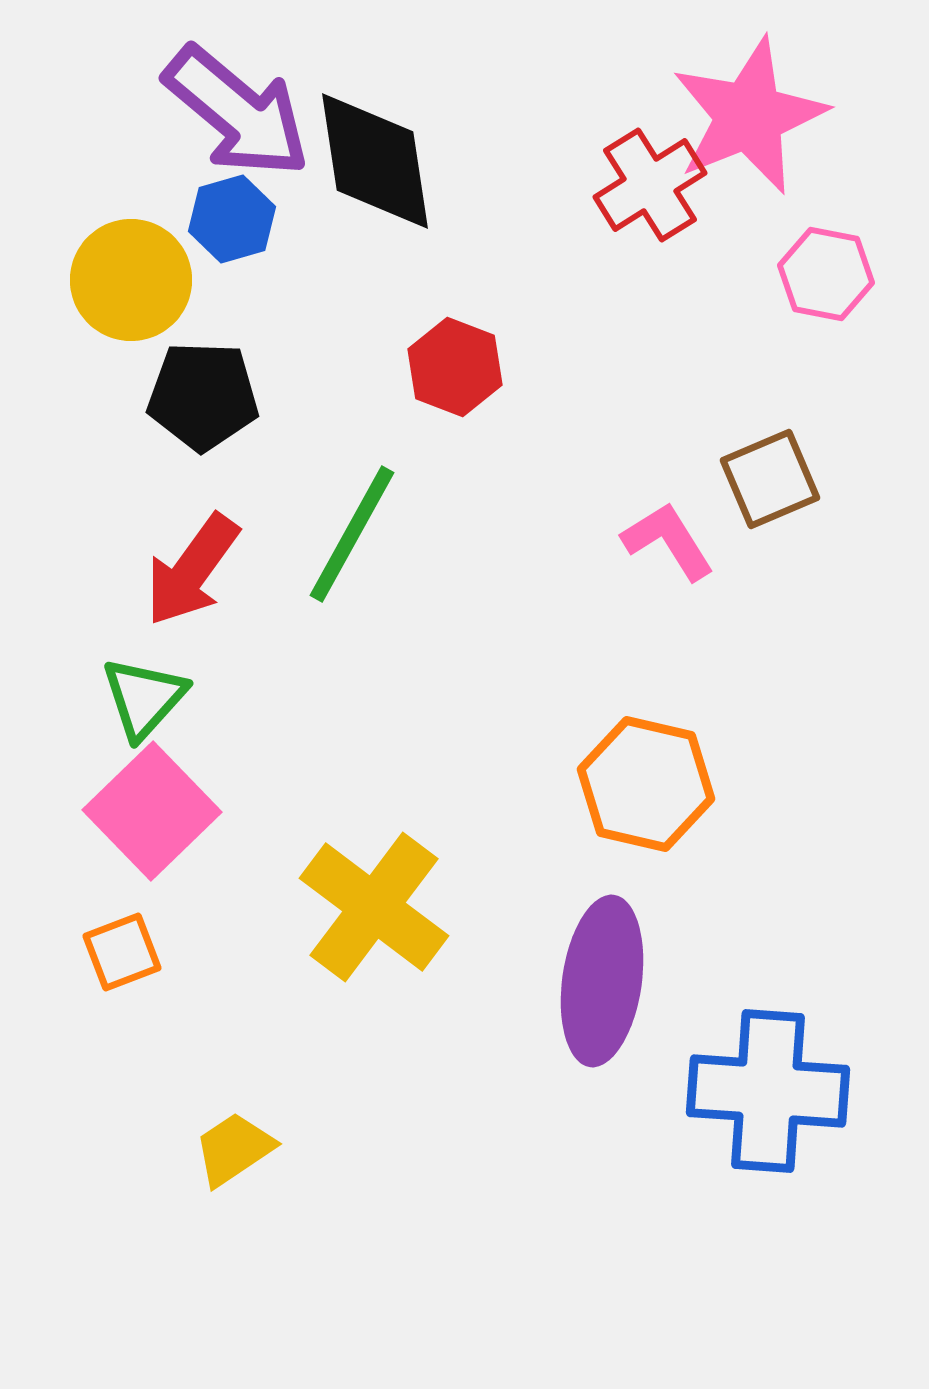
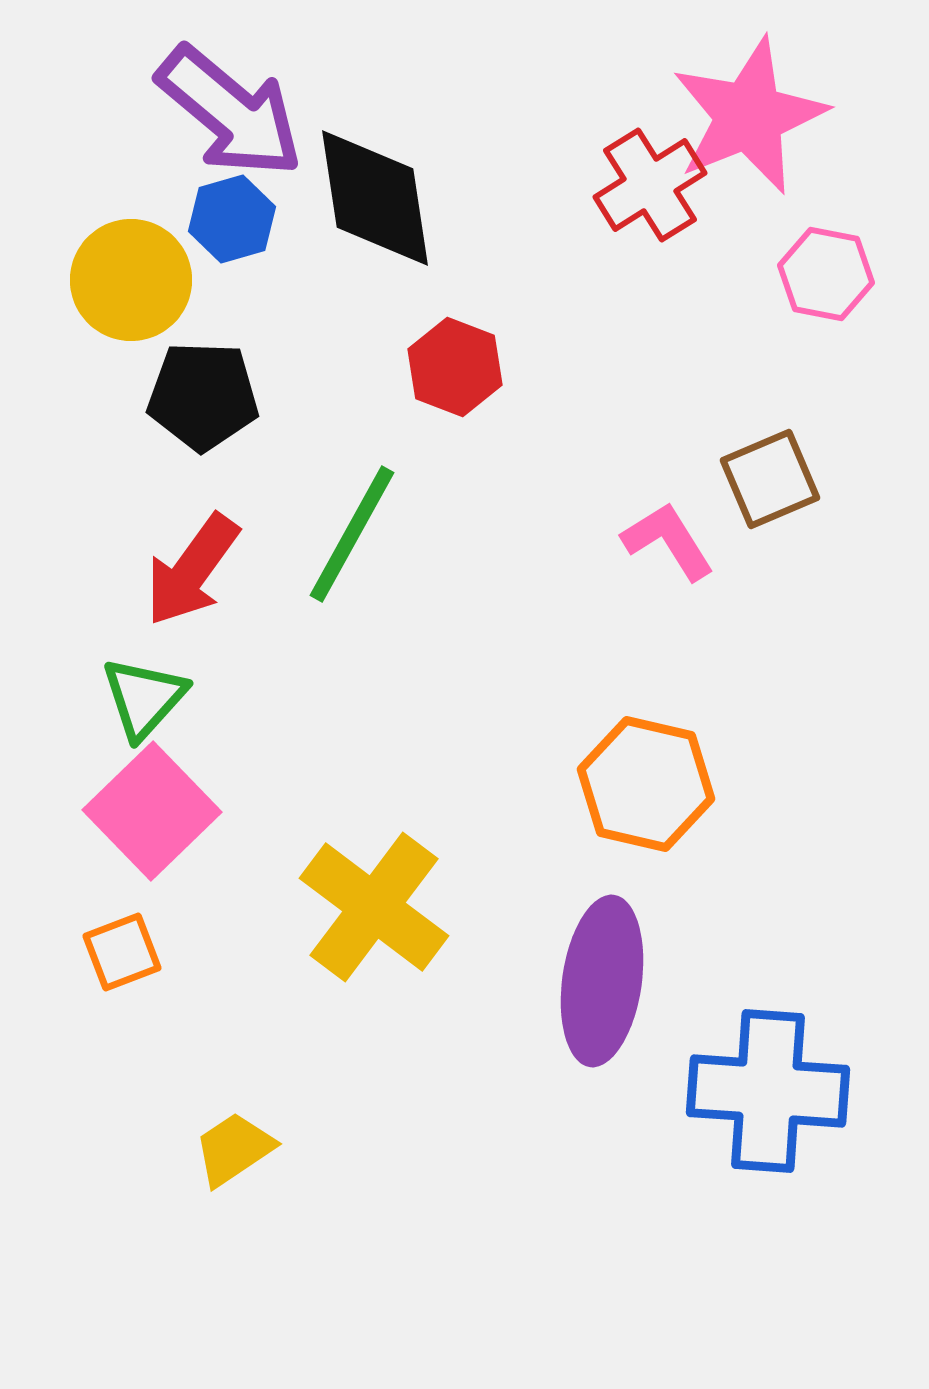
purple arrow: moved 7 px left
black diamond: moved 37 px down
